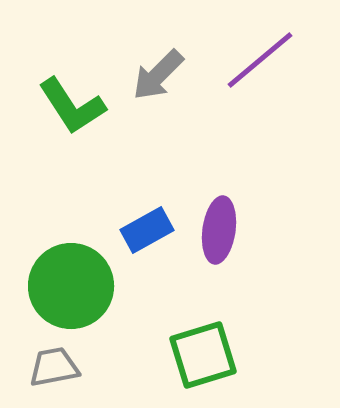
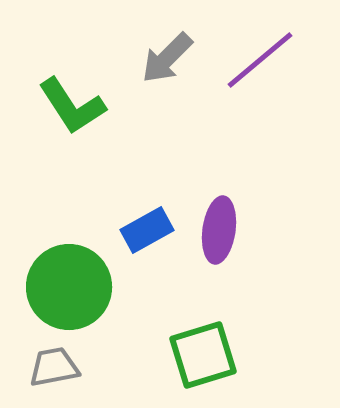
gray arrow: moved 9 px right, 17 px up
green circle: moved 2 px left, 1 px down
